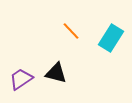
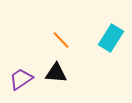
orange line: moved 10 px left, 9 px down
black triangle: rotated 10 degrees counterclockwise
